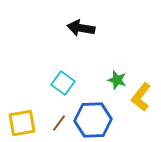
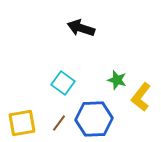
black arrow: rotated 8 degrees clockwise
blue hexagon: moved 1 px right, 1 px up
